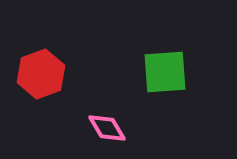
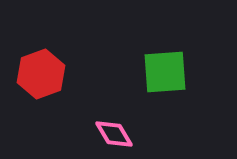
pink diamond: moved 7 px right, 6 px down
